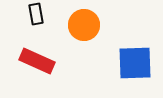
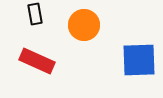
black rectangle: moved 1 px left
blue square: moved 4 px right, 3 px up
